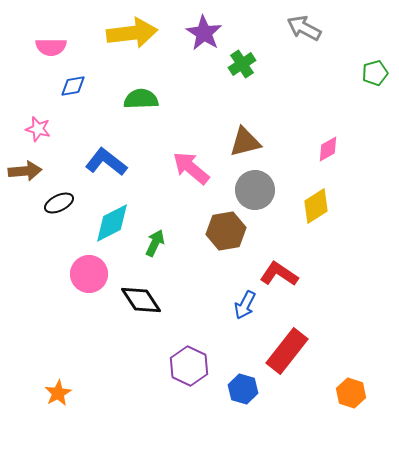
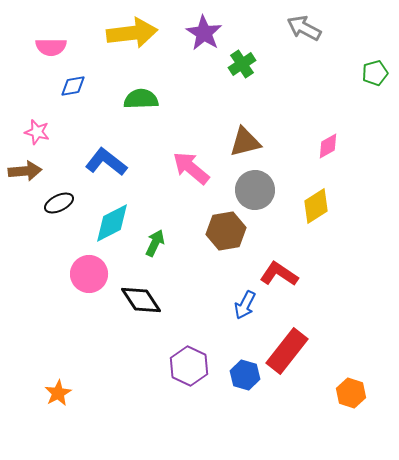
pink star: moved 1 px left, 3 px down
pink diamond: moved 3 px up
blue hexagon: moved 2 px right, 14 px up
